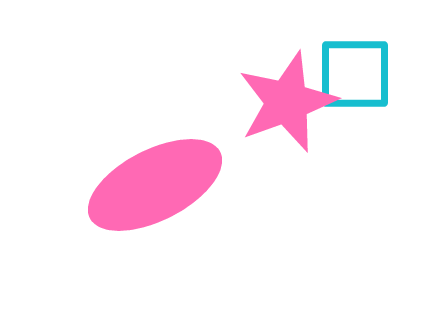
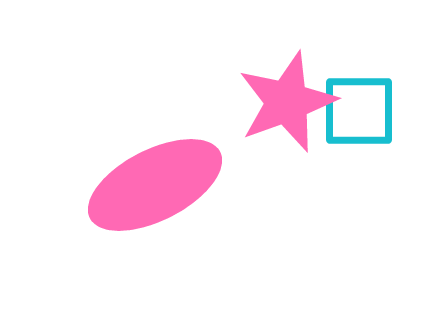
cyan square: moved 4 px right, 37 px down
